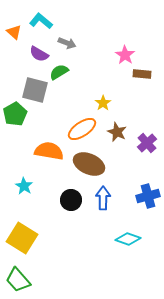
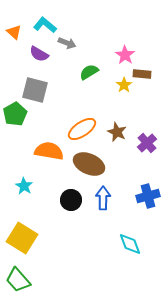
cyan L-shape: moved 4 px right, 4 px down
green semicircle: moved 30 px right
yellow star: moved 21 px right, 18 px up
cyan diamond: moved 2 px right, 5 px down; rotated 50 degrees clockwise
